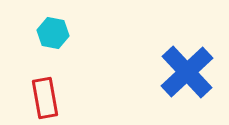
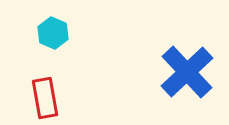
cyan hexagon: rotated 12 degrees clockwise
